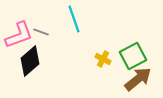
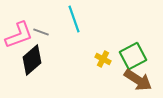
black diamond: moved 2 px right, 1 px up
brown arrow: moved 1 px down; rotated 72 degrees clockwise
